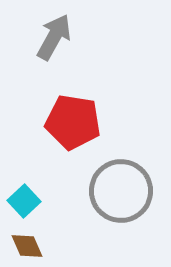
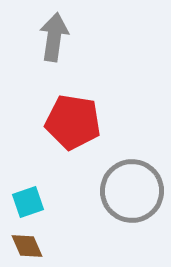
gray arrow: rotated 21 degrees counterclockwise
gray circle: moved 11 px right
cyan square: moved 4 px right, 1 px down; rotated 24 degrees clockwise
